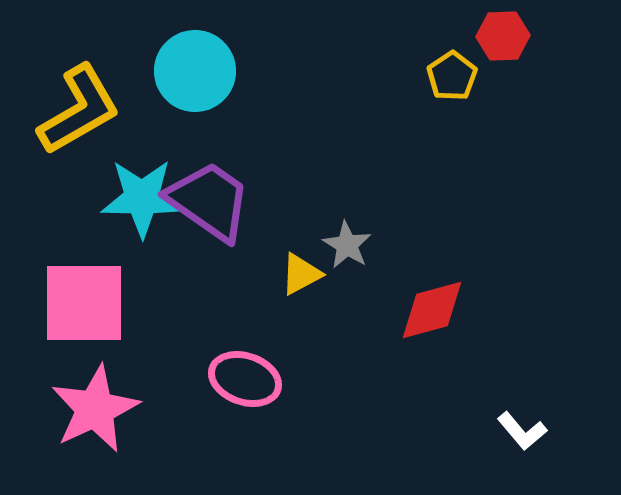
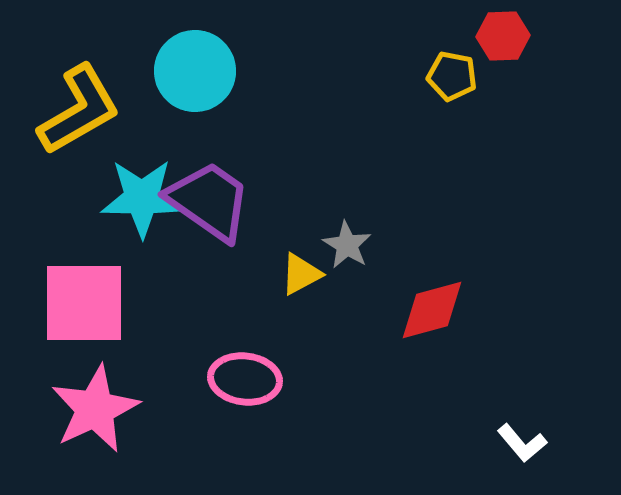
yellow pentagon: rotated 27 degrees counterclockwise
pink ellipse: rotated 12 degrees counterclockwise
white L-shape: moved 12 px down
